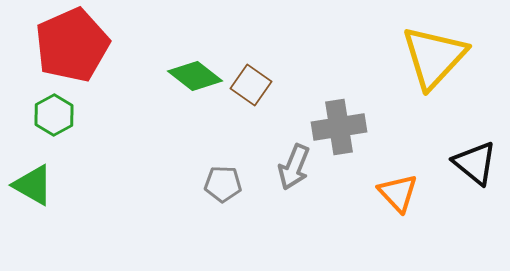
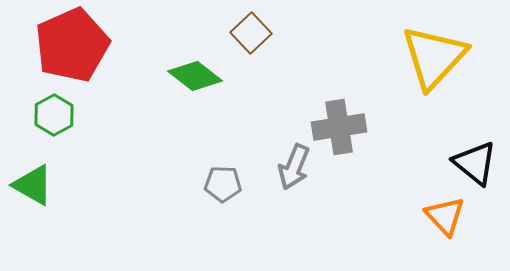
brown square: moved 52 px up; rotated 12 degrees clockwise
orange triangle: moved 47 px right, 23 px down
